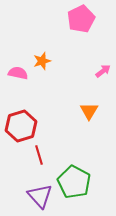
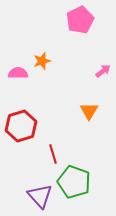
pink pentagon: moved 1 px left, 1 px down
pink semicircle: rotated 12 degrees counterclockwise
red line: moved 14 px right, 1 px up
green pentagon: rotated 8 degrees counterclockwise
